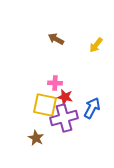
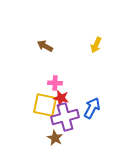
brown arrow: moved 11 px left, 7 px down
yellow arrow: rotated 14 degrees counterclockwise
red star: moved 4 px left, 1 px down
purple cross: moved 1 px right, 1 px up
brown star: moved 19 px right
